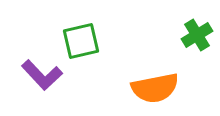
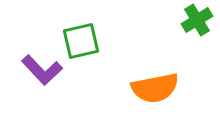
green cross: moved 15 px up
purple L-shape: moved 5 px up
